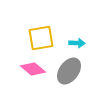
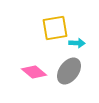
yellow square: moved 14 px right, 10 px up
pink diamond: moved 1 px right, 3 px down
